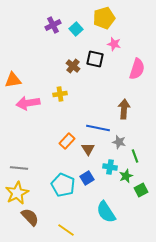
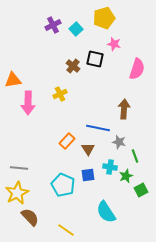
yellow cross: rotated 16 degrees counterclockwise
pink arrow: rotated 80 degrees counterclockwise
blue square: moved 1 px right, 3 px up; rotated 24 degrees clockwise
